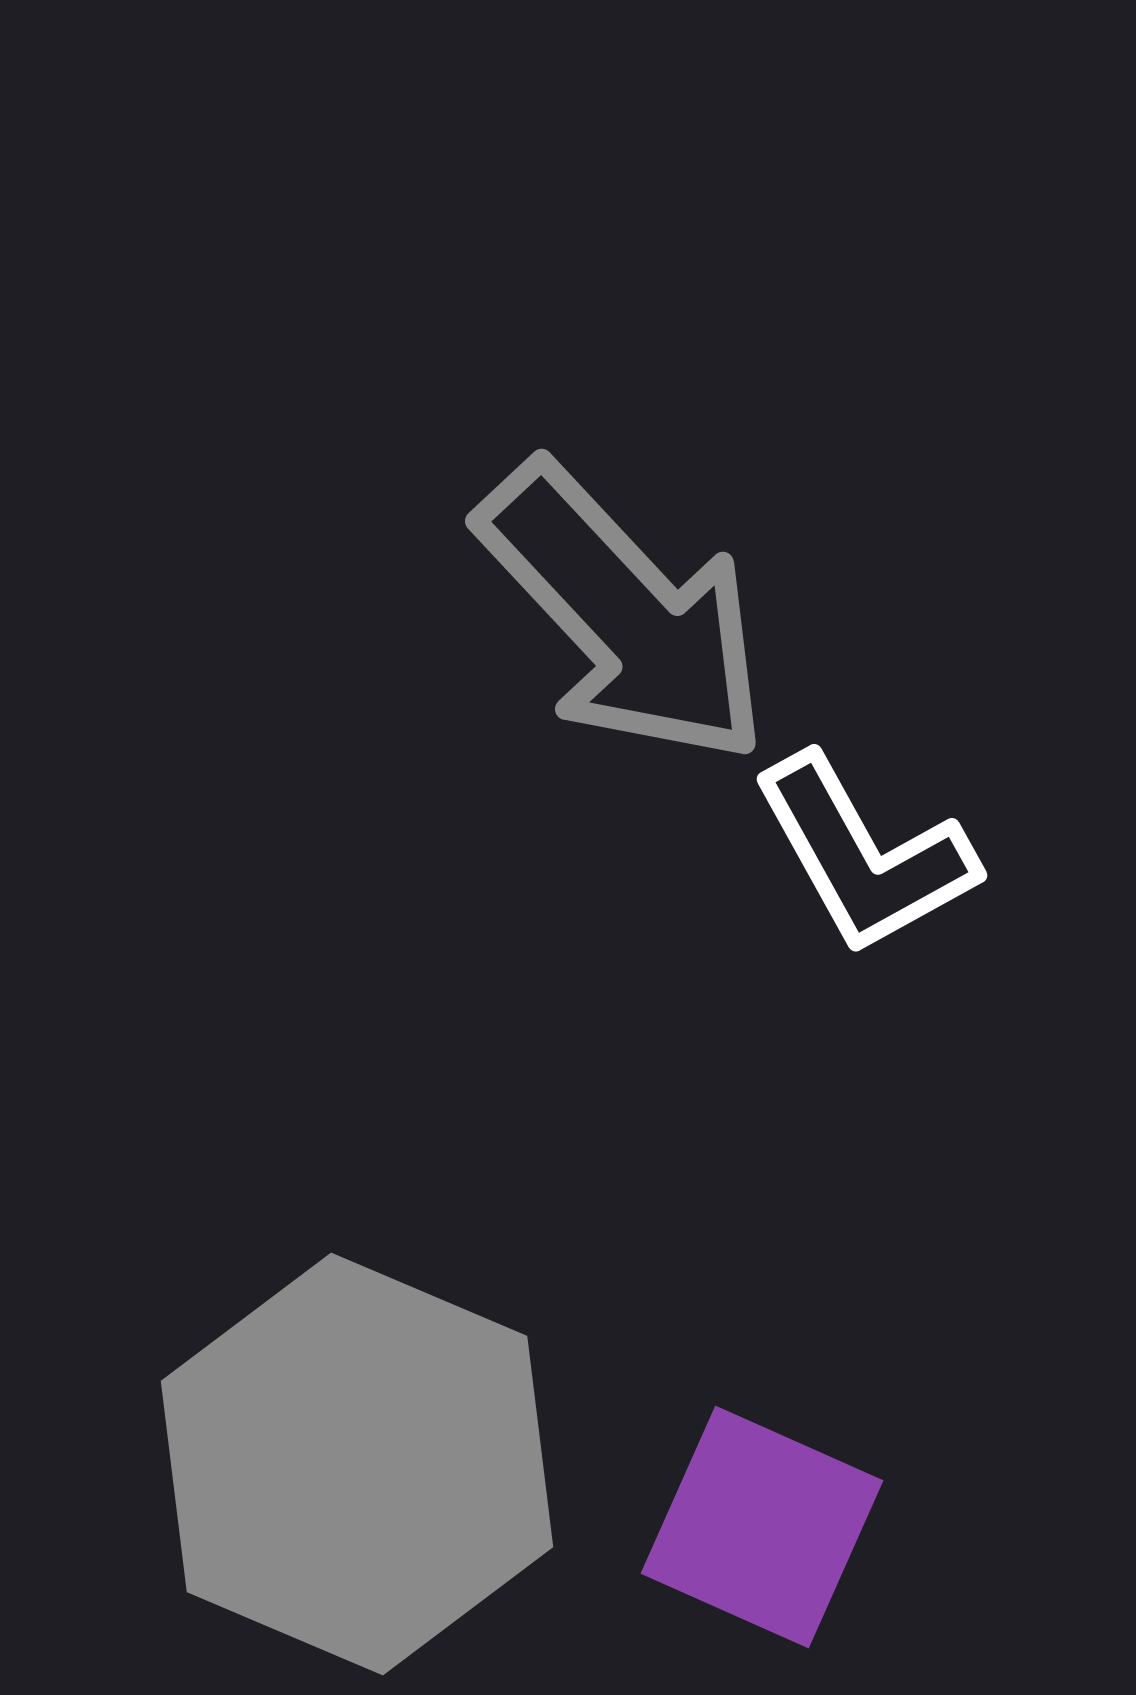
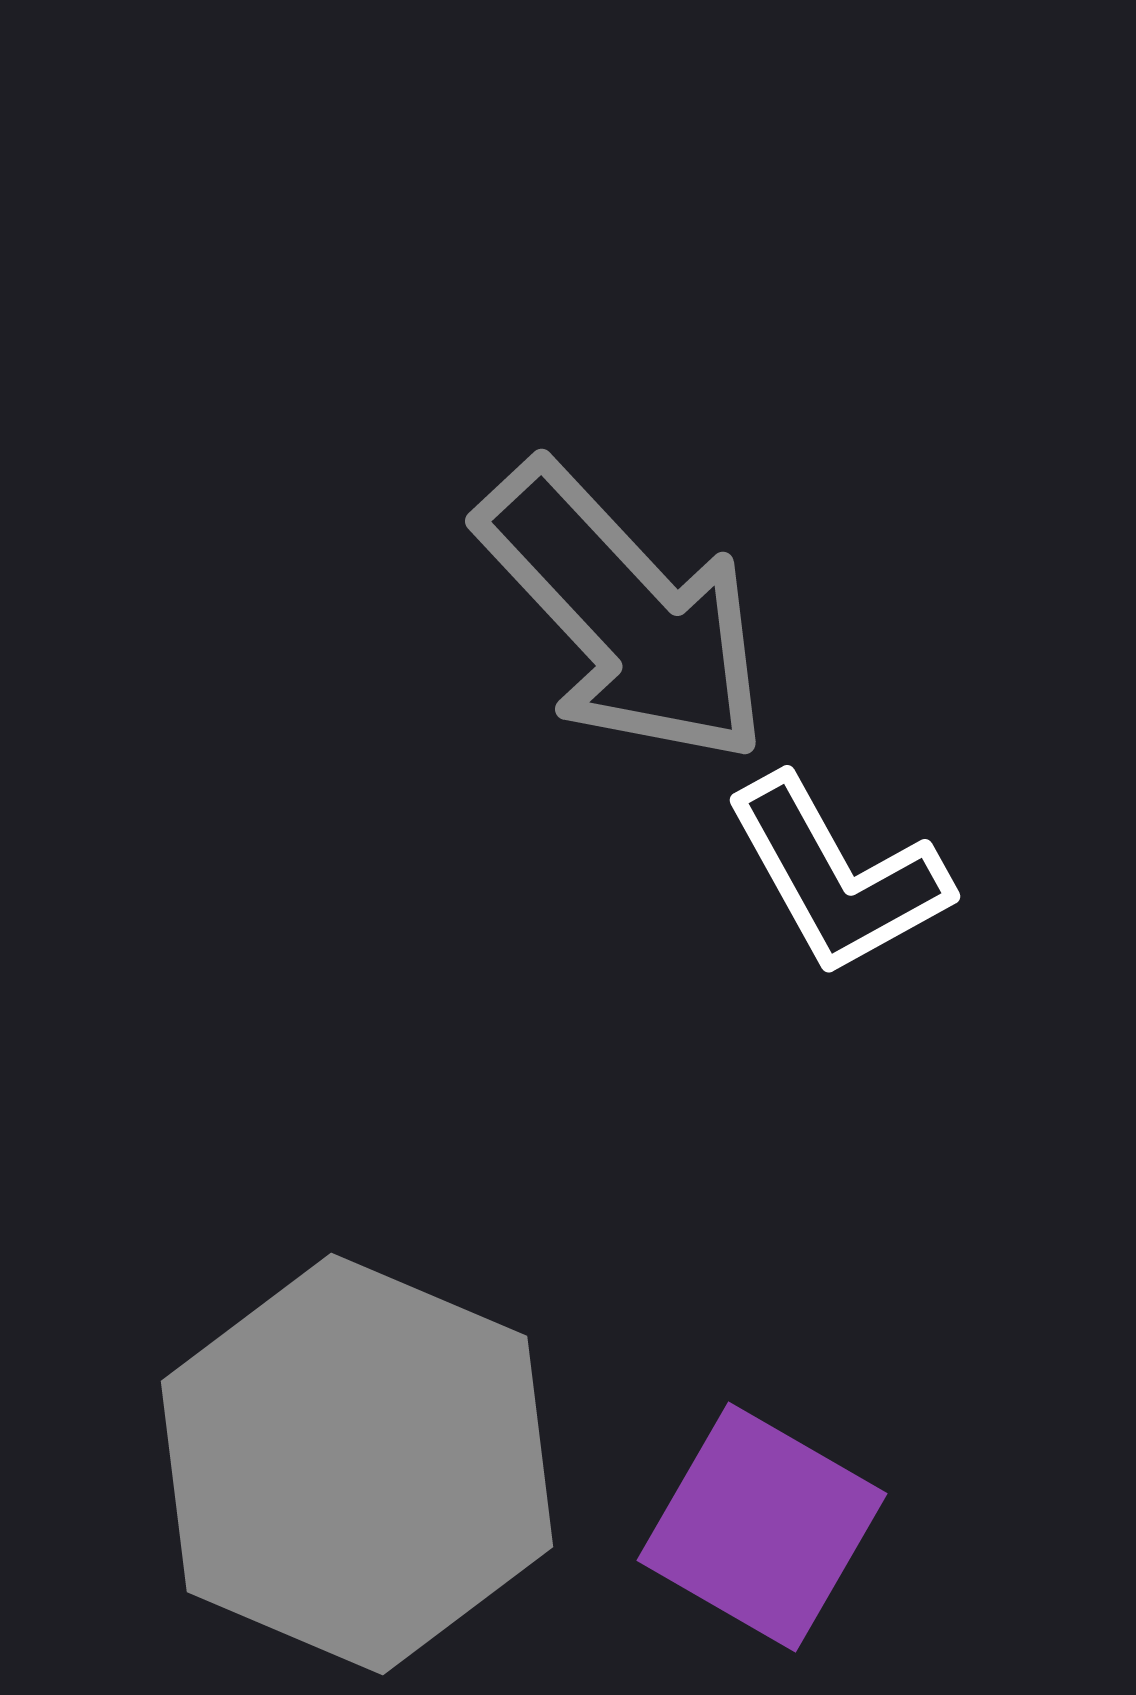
white L-shape: moved 27 px left, 21 px down
purple square: rotated 6 degrees clockwise
